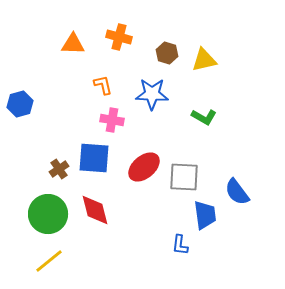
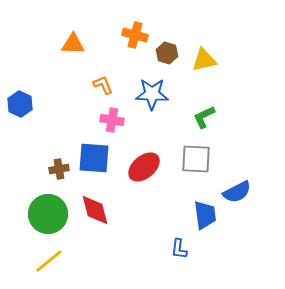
orange cross: moved 16 px right, 2 px up
orange L-shape: rotated 10 degrees counterclockwise
blue hexagon: rotated 20 degrees counterclockwise
green L-shape: rotated 125 degrees clockwise
brown cross: rotated 24 degrees clockwise
gray square: moved 12 px right, 18 px up
blue semicircle: rotated 80 degrees counterclockwise
blue L-shape: moved 1 px left, 4 px down
